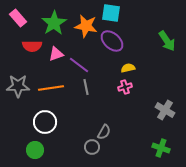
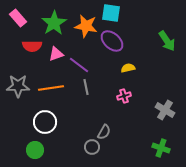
pink cross: moved 1 px left, 9 px down
